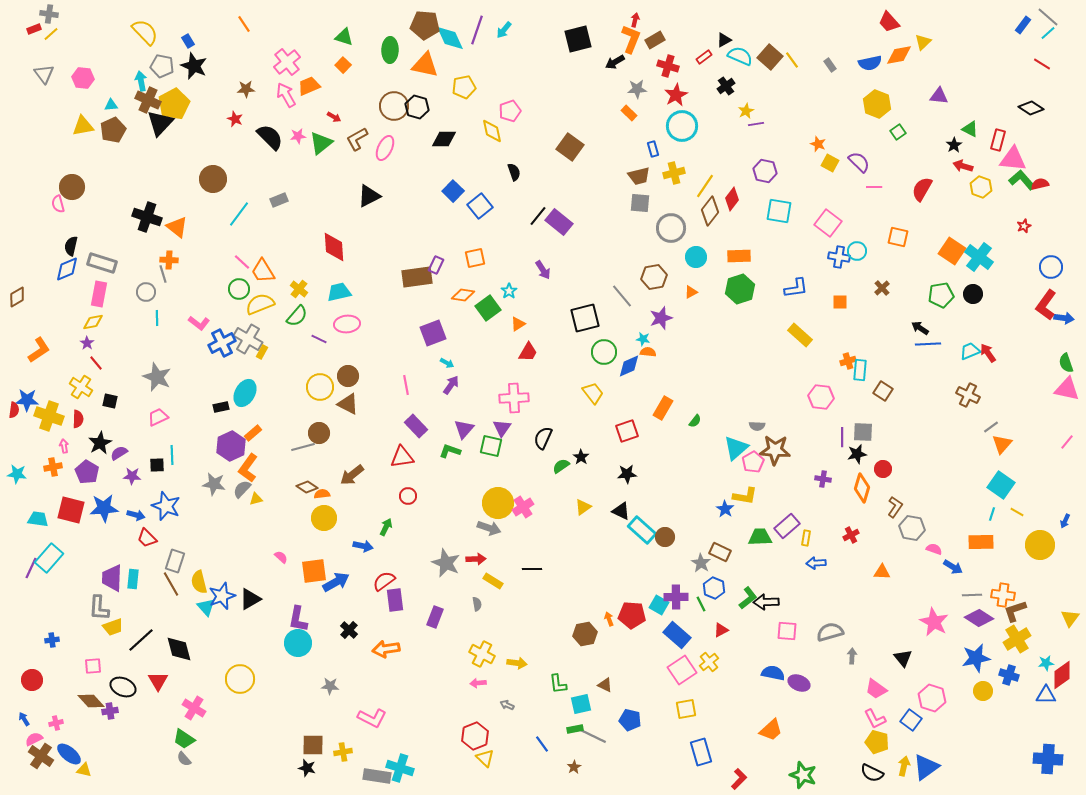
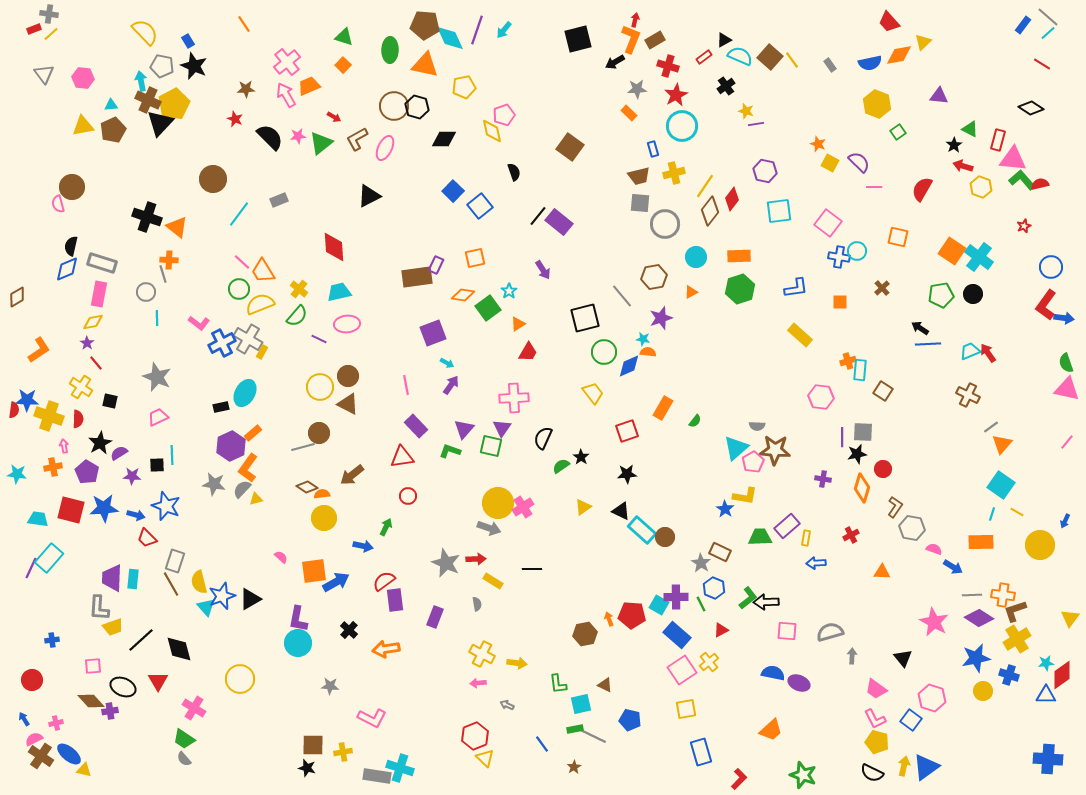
pink pentagon at (510, 111): moved 6 px left, 4 px down
yellow star at (746, 111): rotated 28 degrees counterclockwise
cyan square at (779, 211): rotated 16 degrees counterclockwise
gray circle at (671, 228): moved 6 px left, 4 px up
